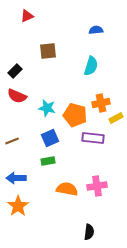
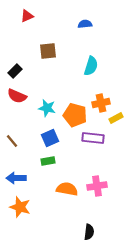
blue semicircle: moved 11 px left, 6 px up
brown line: rotated 72 degrees clockwise
orange star: moved 2 px right, 1 px down; rotated 20 degrees counterclockwise
